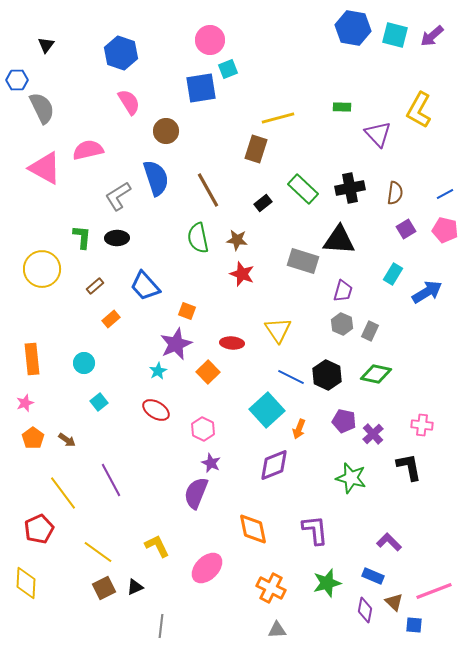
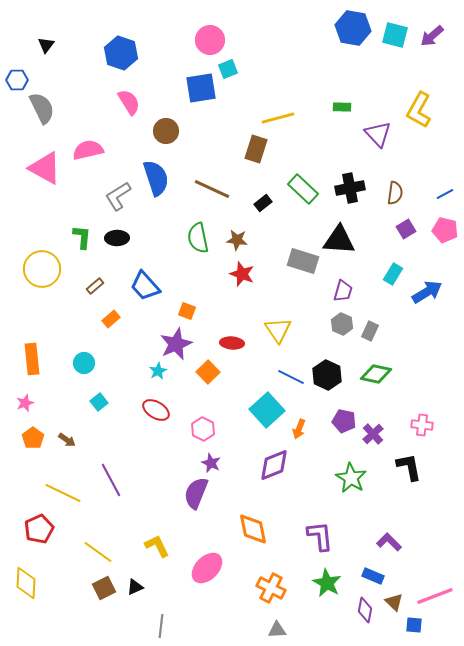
brown line at (208, 190): moved 4 px right, 1 px up; rotated 36 degrees counterclockwise
green star at (351, 478): rotated 16 degrees clockwise
yellow line at (63, 493): rotated 27 degrees counterclockwise
purple L-shape at (315, 530): moved 5 px right, 6 px down
green star at (327, 583): rotated 28 degrees counterclockwise
pink line at (434, 591): moved 1 px right, 5 px down
